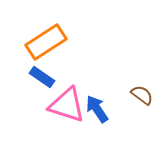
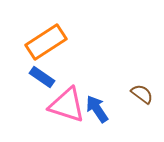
brown semicircle: moved 1 px up
